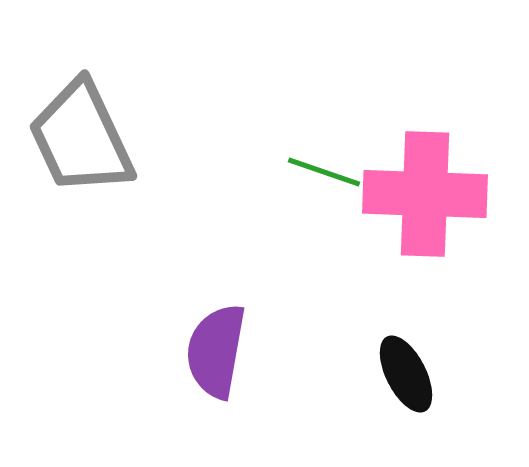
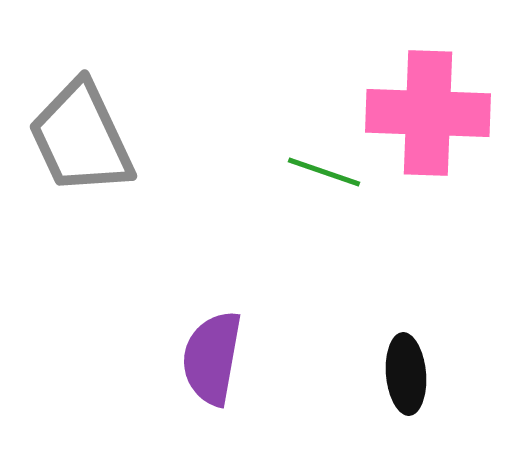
pink cross: moved 3 px right, 81 px up
purple semicircle: moved 4 px left, 7 px down
black ellipse: rotated 22 degrees clockwise
